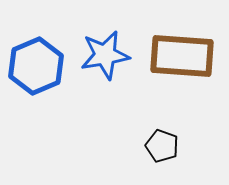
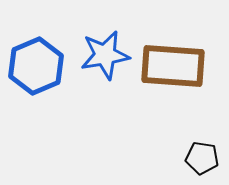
brown rectangle: moved 9 px left, 10 px down
black pentagon: moved 40 px right, 12 px down; rotated 12 degrees counterclockwise
